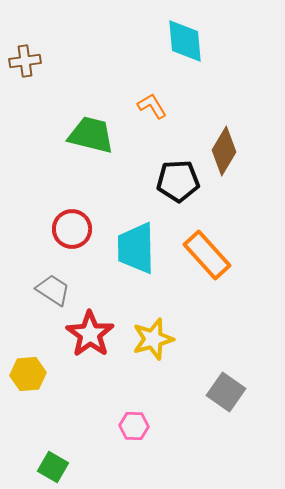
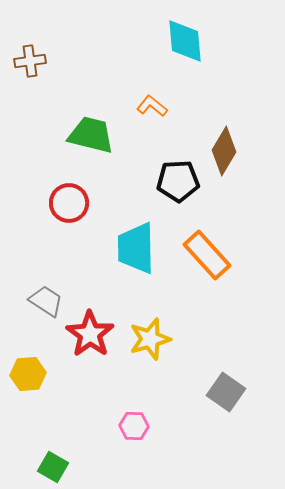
brown cross: moved 5 px right
orange L-shape: rotated 20 degrees counterclockwise
red circle: moved 3 px left, 26 px up
gray trapezoid: moved 7 px left, 11 px down
yellow star: moved 3 px left
